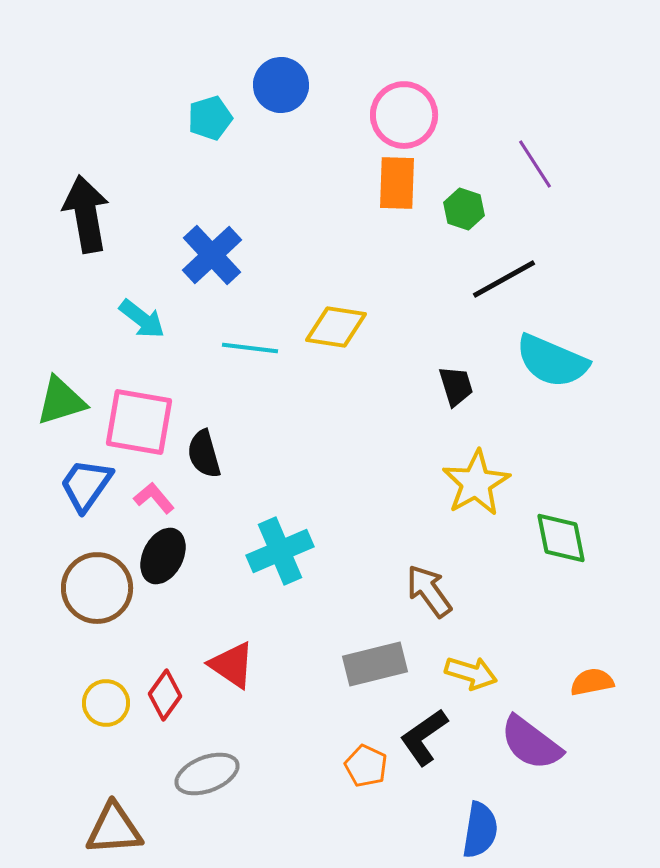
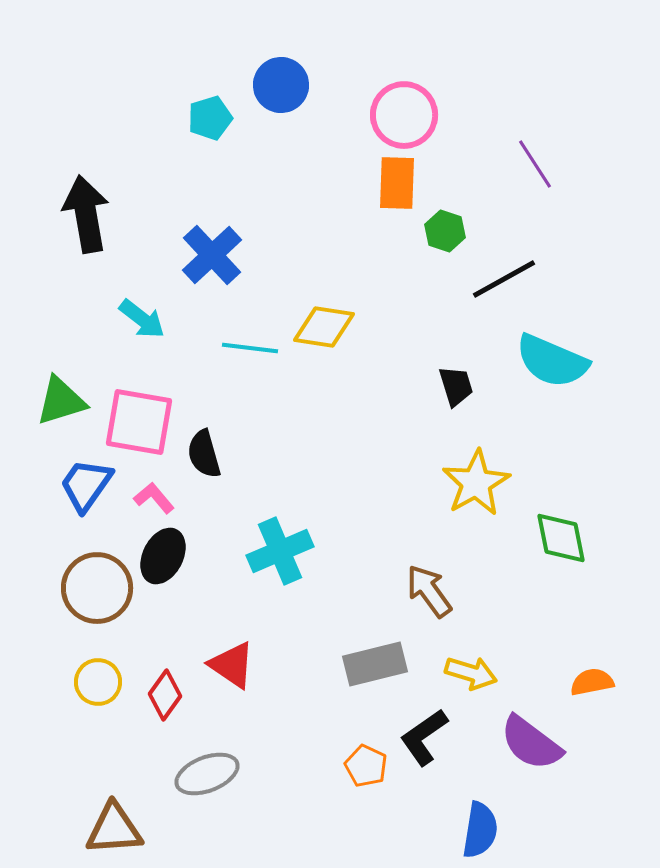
green hexagon: moved 19 px left, 22 px down
yellow diamond: moved 12 px left
yellow circle: moved 8 px left, 21 px up
